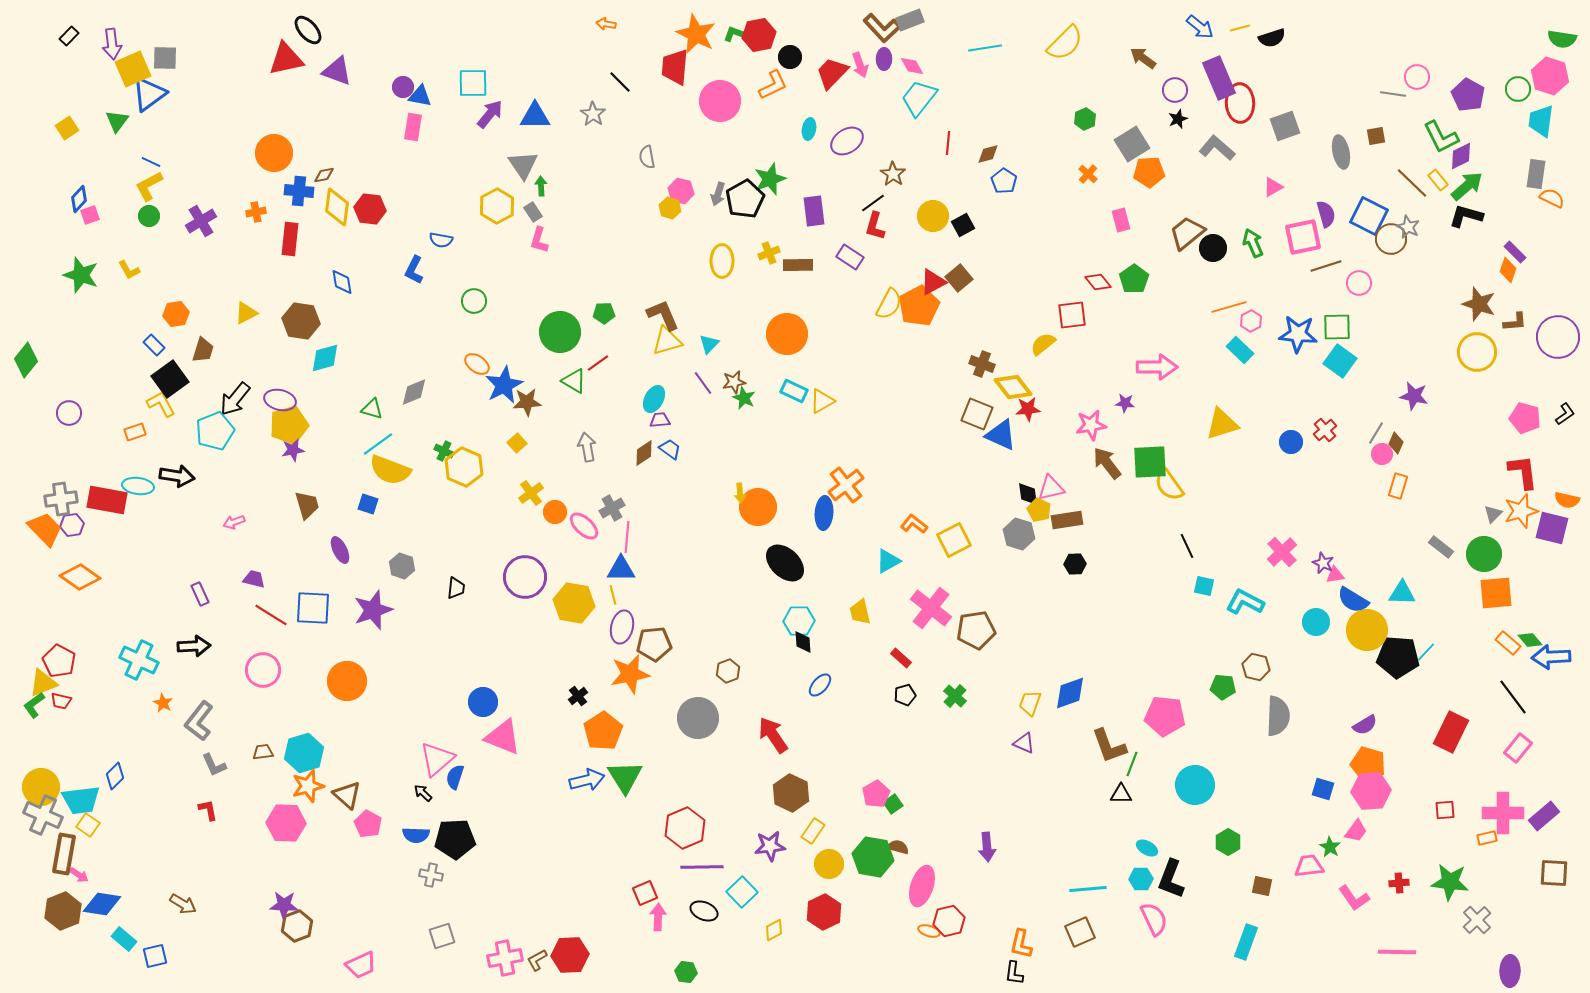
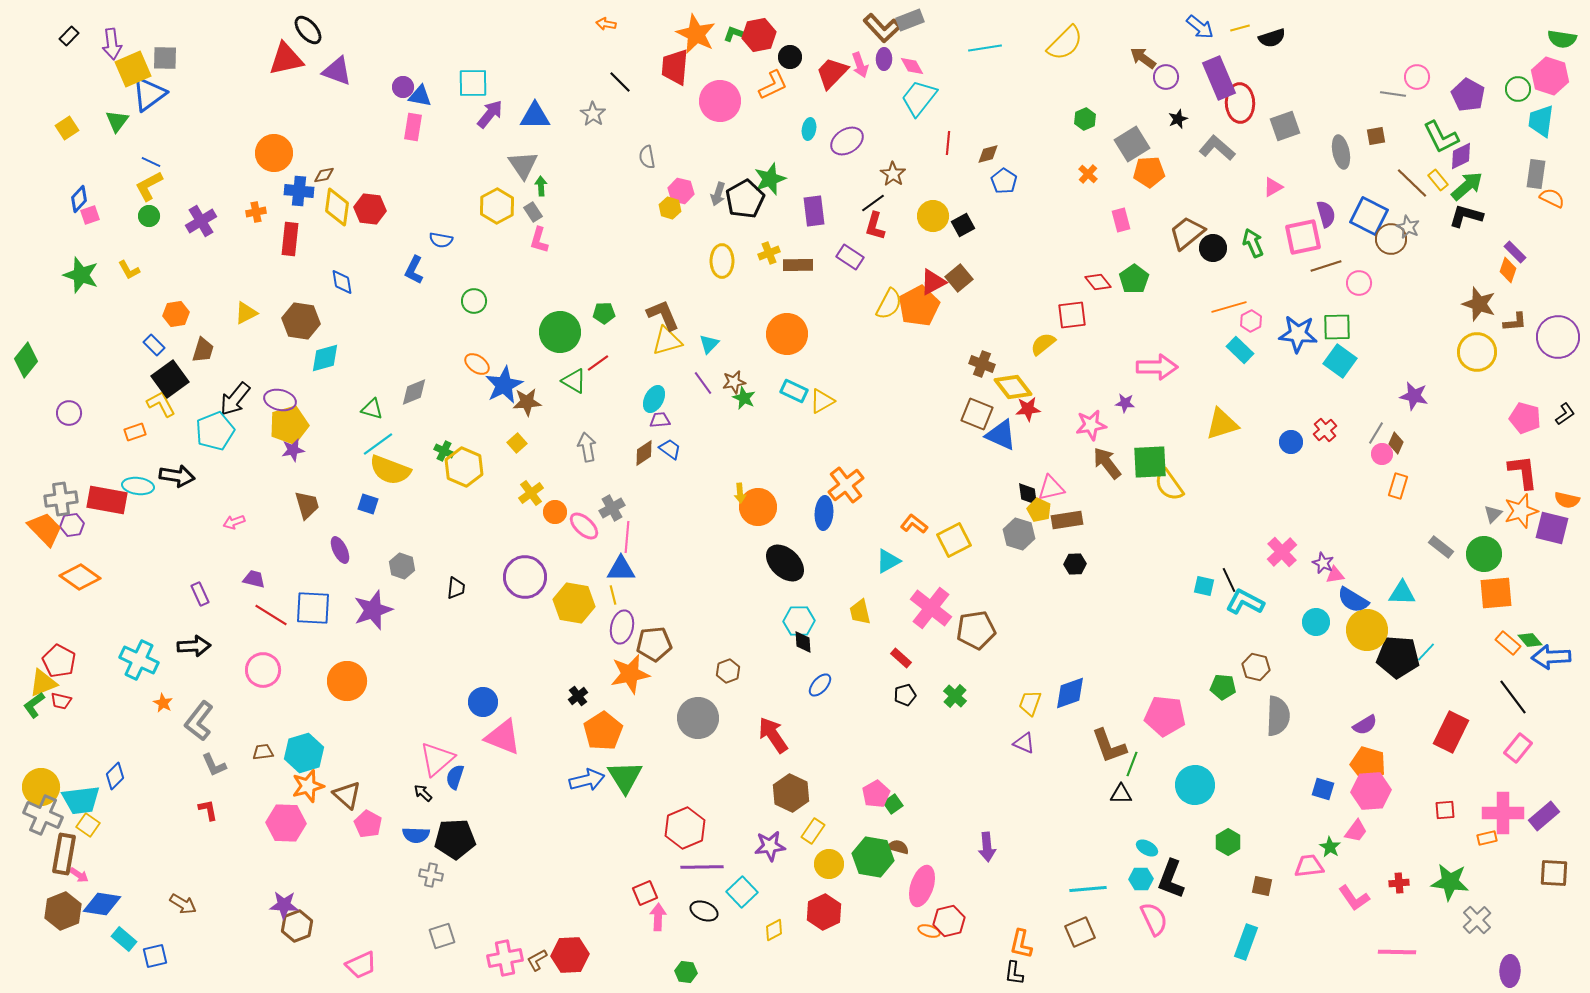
purple circle at (1175, 90): moved 9 px left, 13 px up
black line at (1187, 546): moved 42 px right, 34 px down
